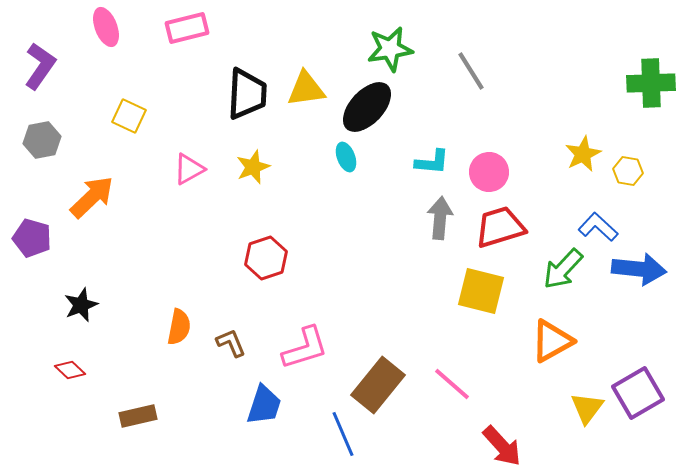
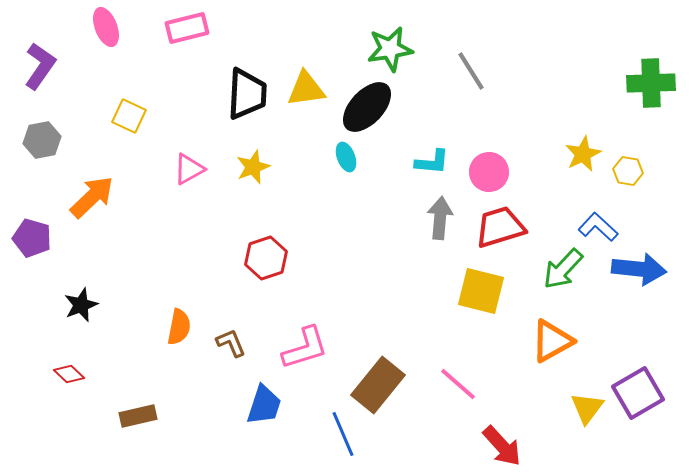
red diamond at (70, 370): moved 1 px left, 4 px down
pink line at (452, 384): moved 6 px right
